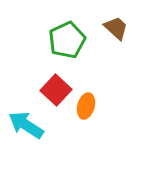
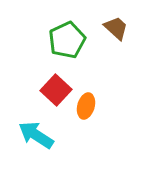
cyan arrow: moved 10 px right, 10 px down
